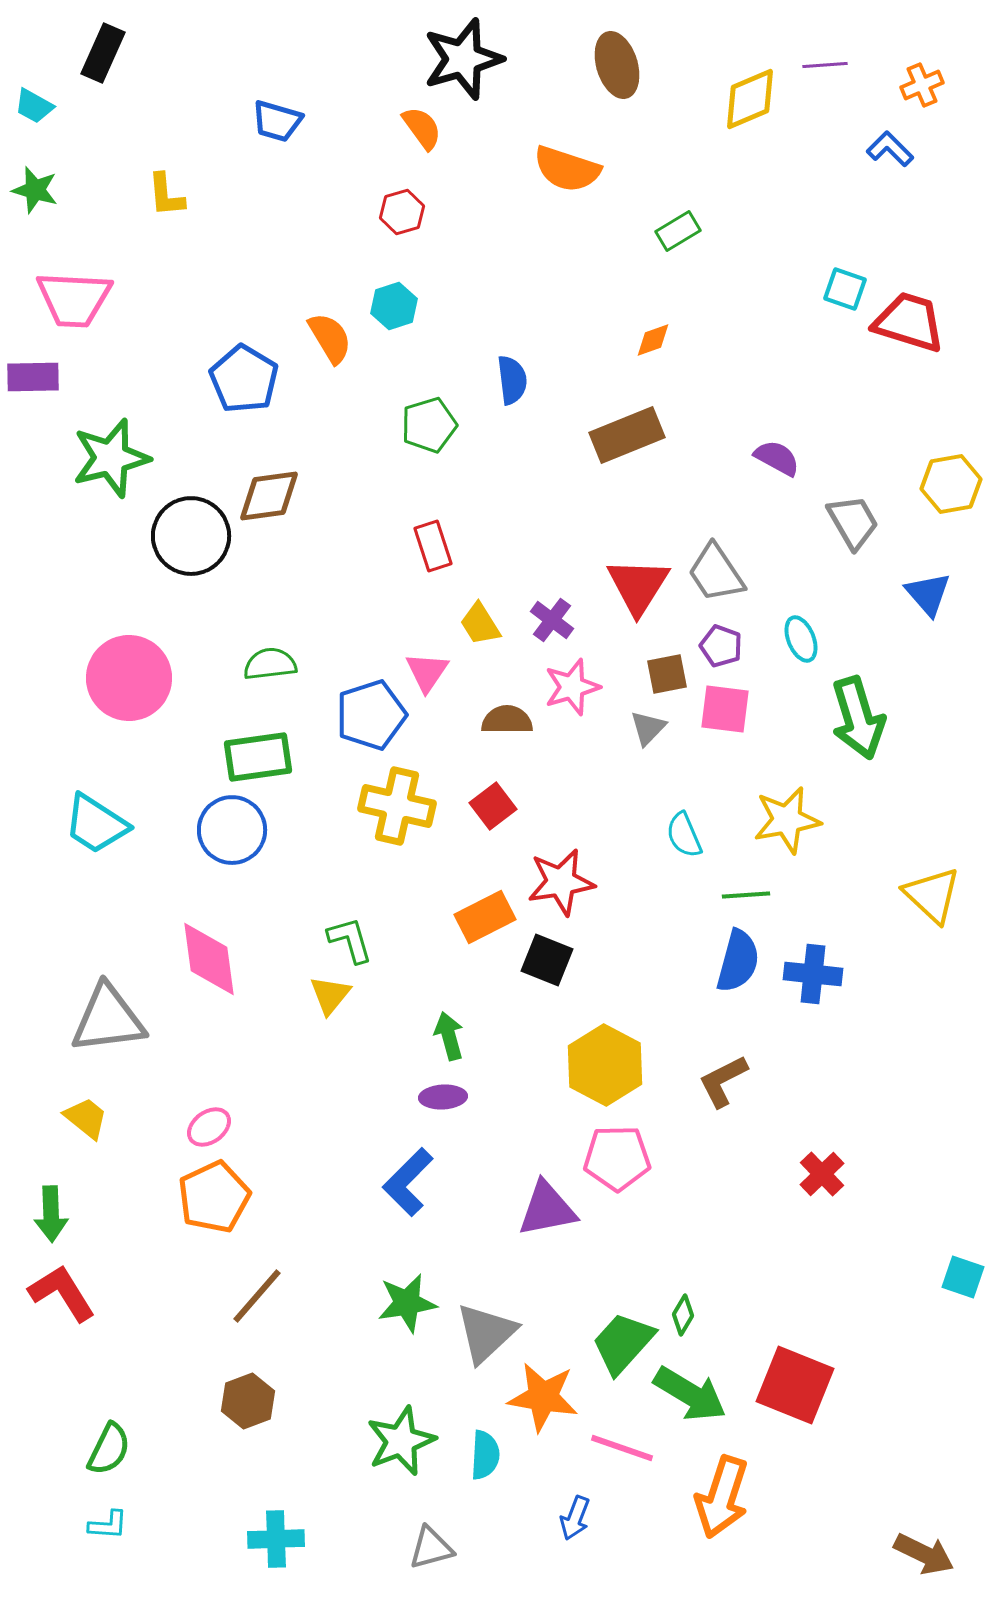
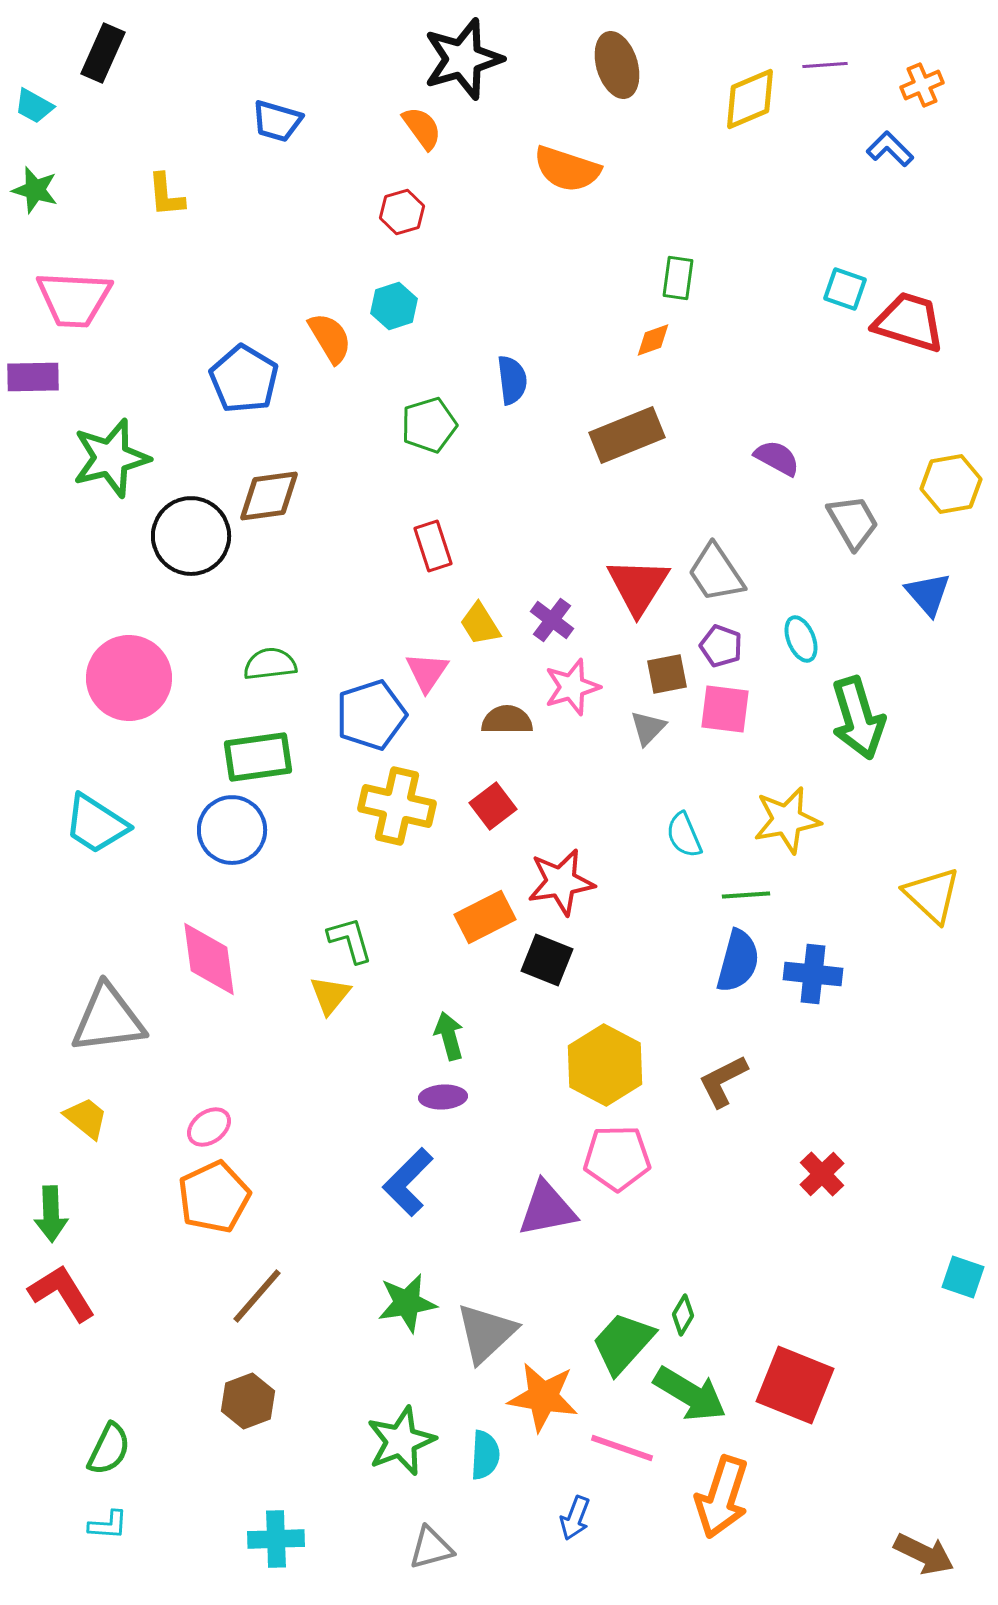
green rectangle at (678, 231): moved 47 px down; rotated 51 degrees counterclockwise
